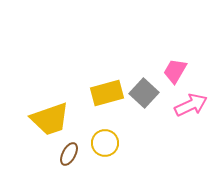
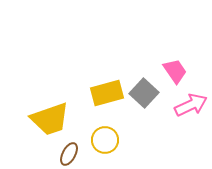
pink trapezoid: rotated 116 degrees clockwise
yellow circle: moved 3 px up
